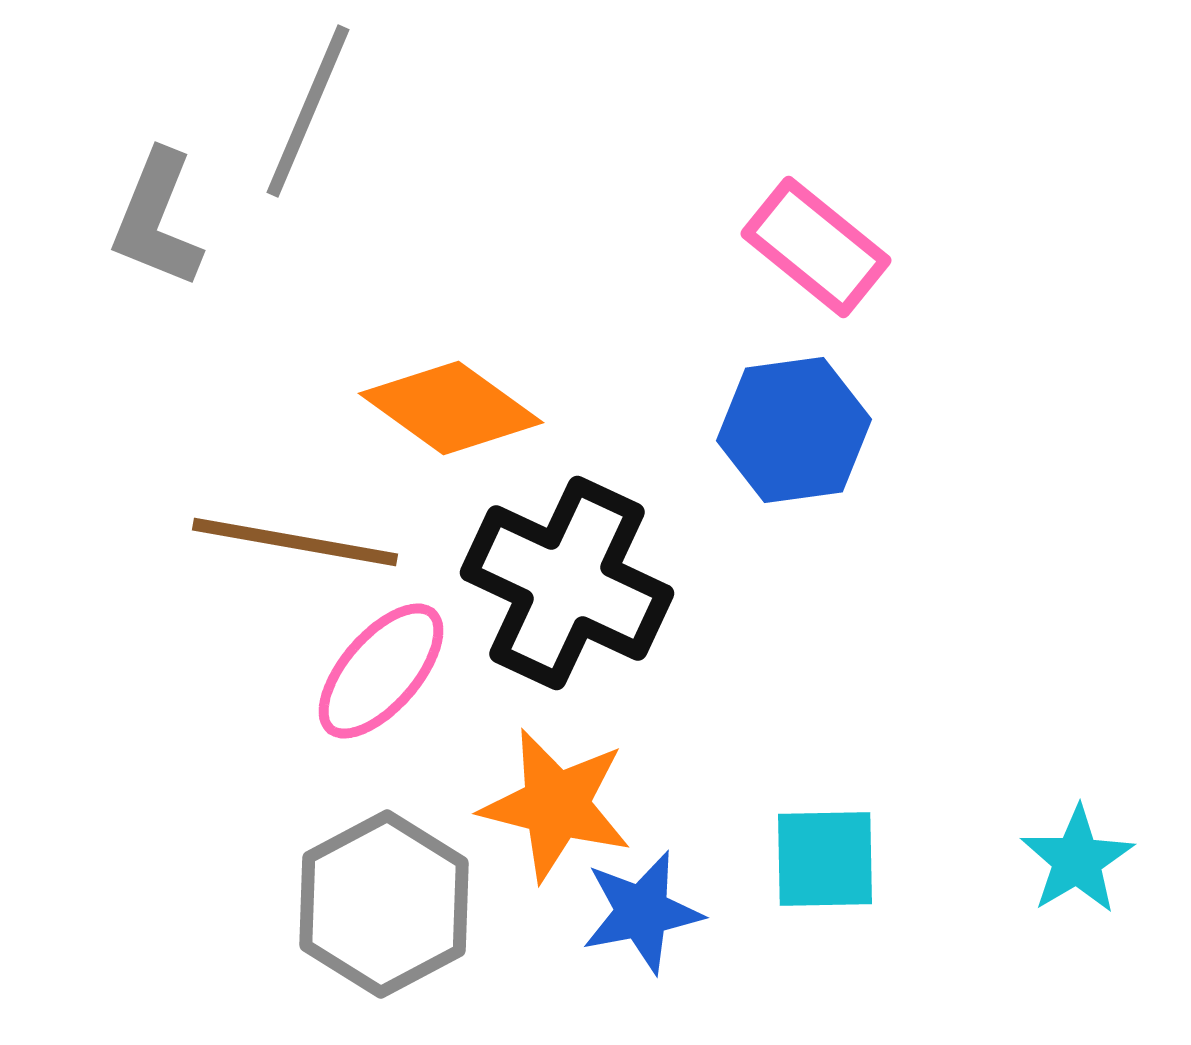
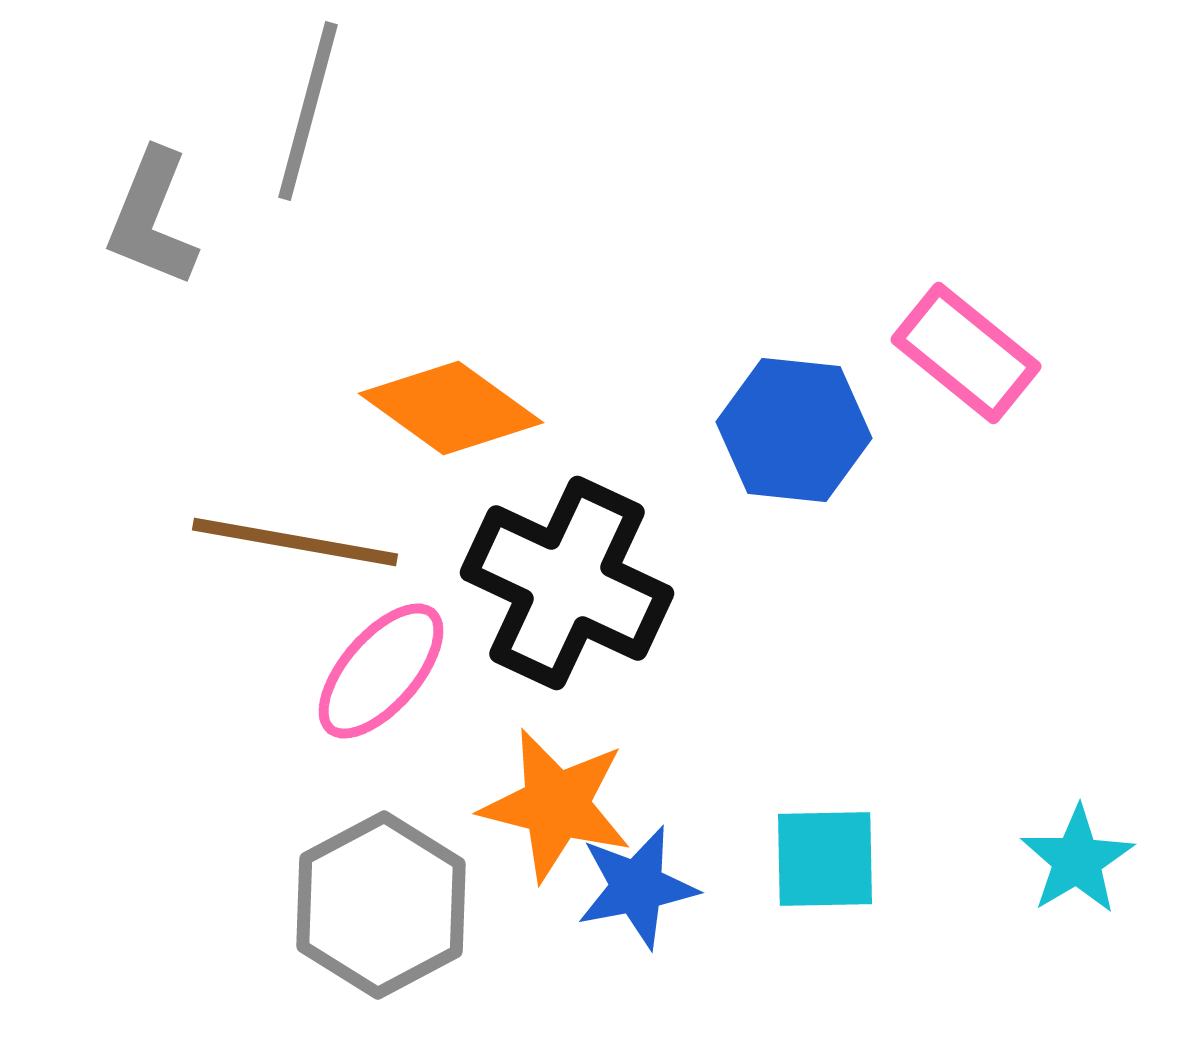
gray line: rotated 8 degrees counterclockwise
gray L-shape: moved 5 px left, 1 px up
pink rectangle: moved 150 px right, 106 px down
blue hexagon: rotated 14 degrees clockwise
gray hexagon: moved 3 px left, 1 px down
blue star: moved 5 px left, 25 px up
